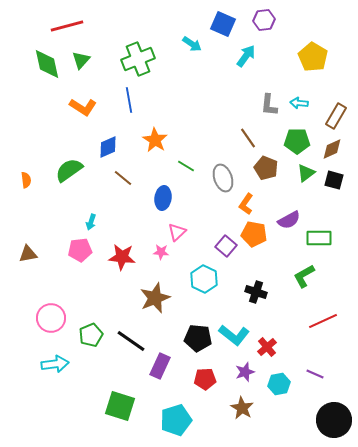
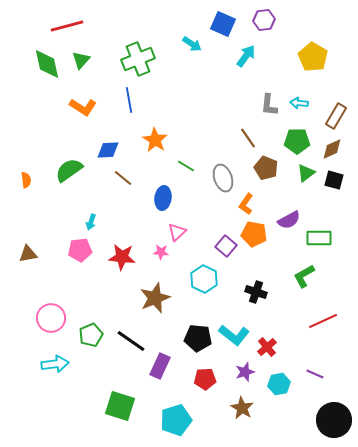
blue diamond at (108, 147): moved 3 px down; rotated 20 degrees clockwise
